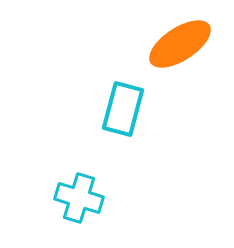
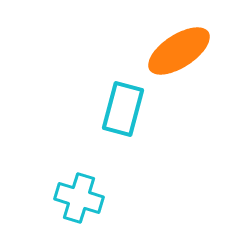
orange ellipse: moved 1 px left, 7 px down
